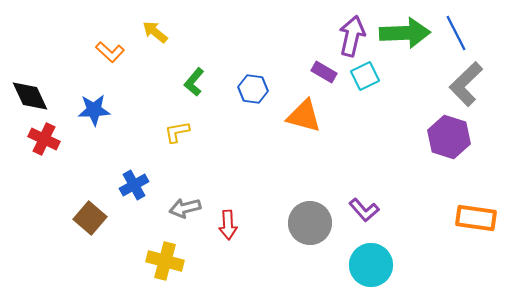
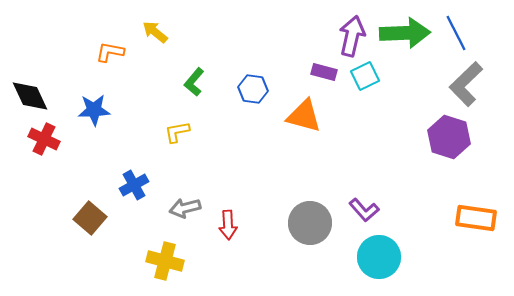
orange L-shape: rotated 148 degrees clockwise
purple rectangle: rotated 15 degrees counterclockwise
cyan circle: moved 8 px right, 8 px up
